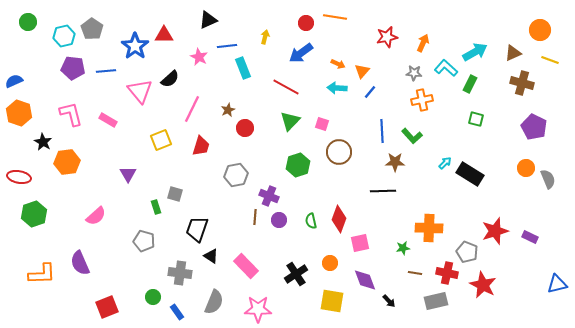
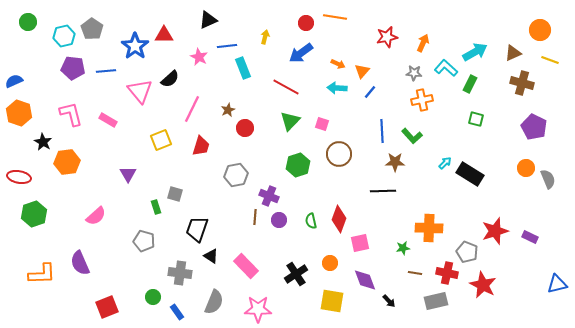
brown circle at (339, 152): moved 2 px down
